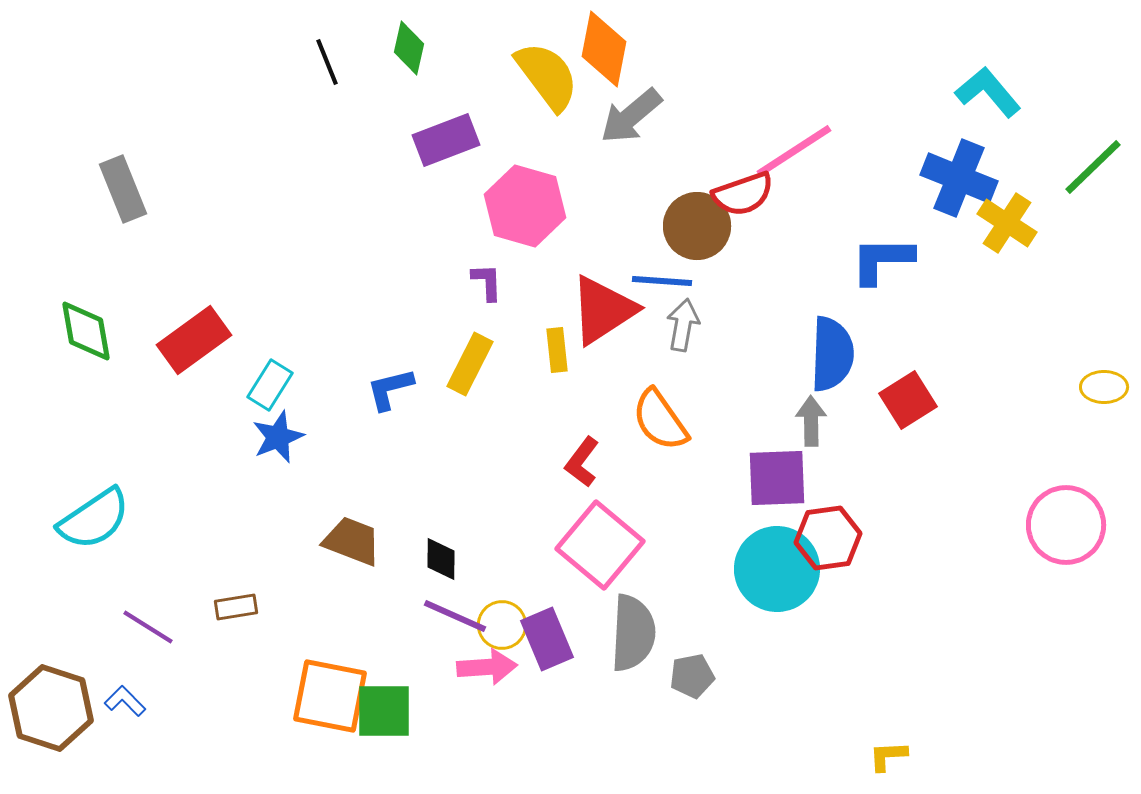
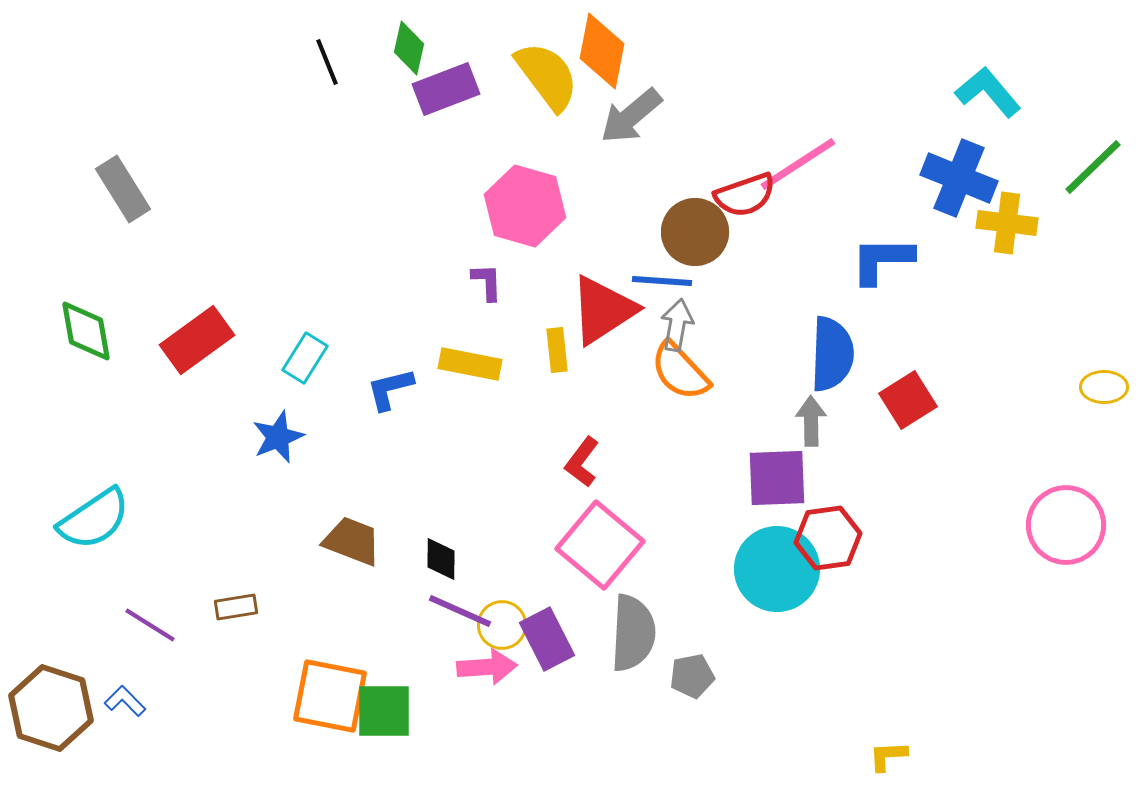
orange diamond at (604, 49): moved 2 px left, 2 px down
purple rectangle at (446, 140): moved 51 px up
pink line at (794, 151): moved 4 px right, 13 px down
gray rectangle at (123, 189): rotated 10 degrees counterclockwise
red semicircle at (743, 194): moved 2 px right, 1 px down
yellow cross at (1007, 223): rotated 26 degrees counterclockwise
brown circle at (697, 226): moved 2 px left, 6 px down
gray arrow at (683, 325): moved 6 px left
red rectangle at (194, 340): moved 3 px right
yellow rectangle at (470, 364): rotated 74 degrees clockwise
cyan rectangle at (270, 385): moved 35 px right, 27 px up
orange semicircle at (660, 420): moved 20 px right, 49 px up; rotated 8 degrees counterclockwise
purple line at (455, 616): moved 5 px right, 5 px up
purple line at (148, 627): moved 2 px right, 2 px up
purple rectangle at (547, 639): rotated 4 degrees counterclockwise
